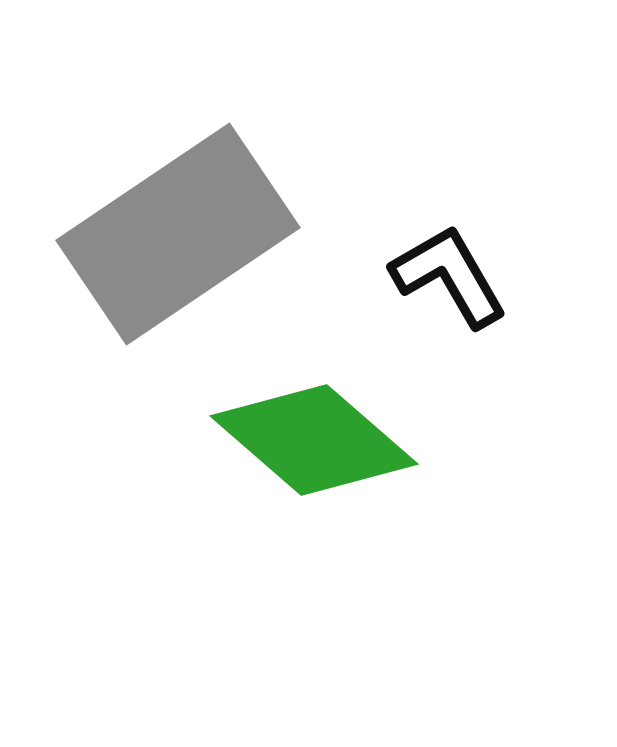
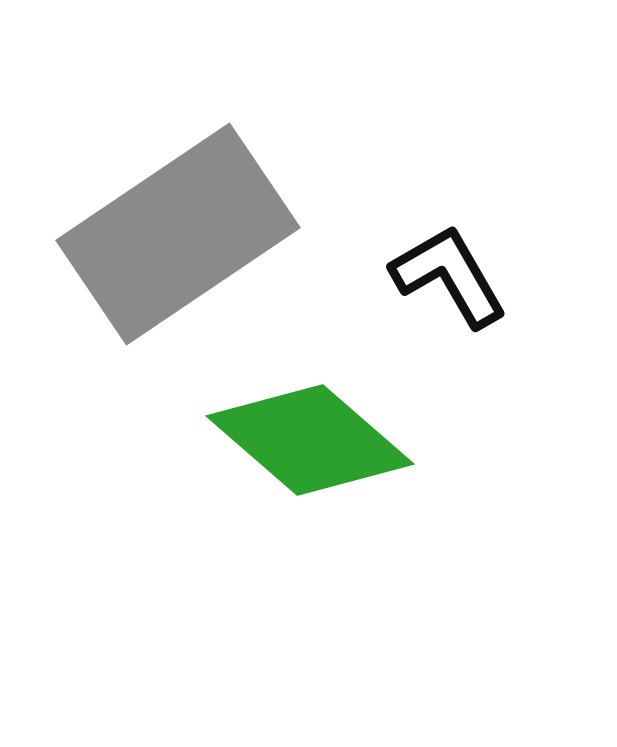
green diamond: moved 4 px left
